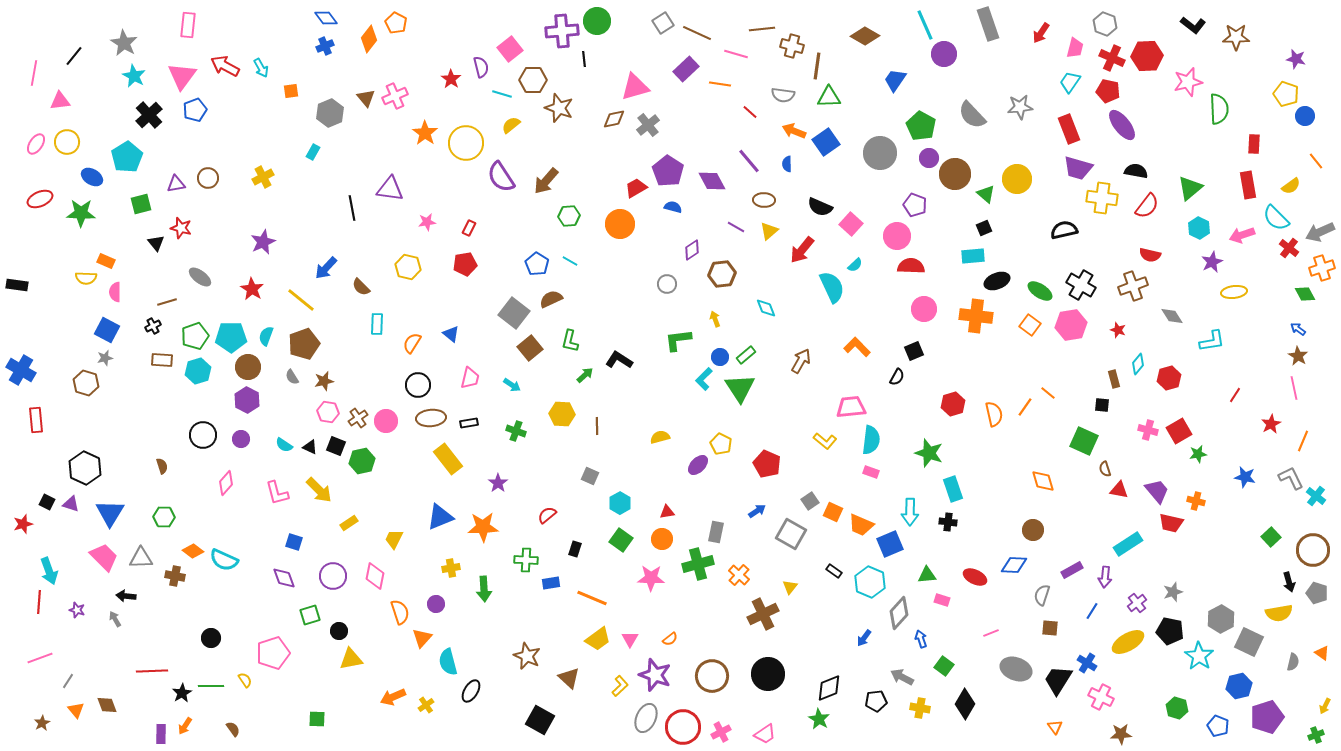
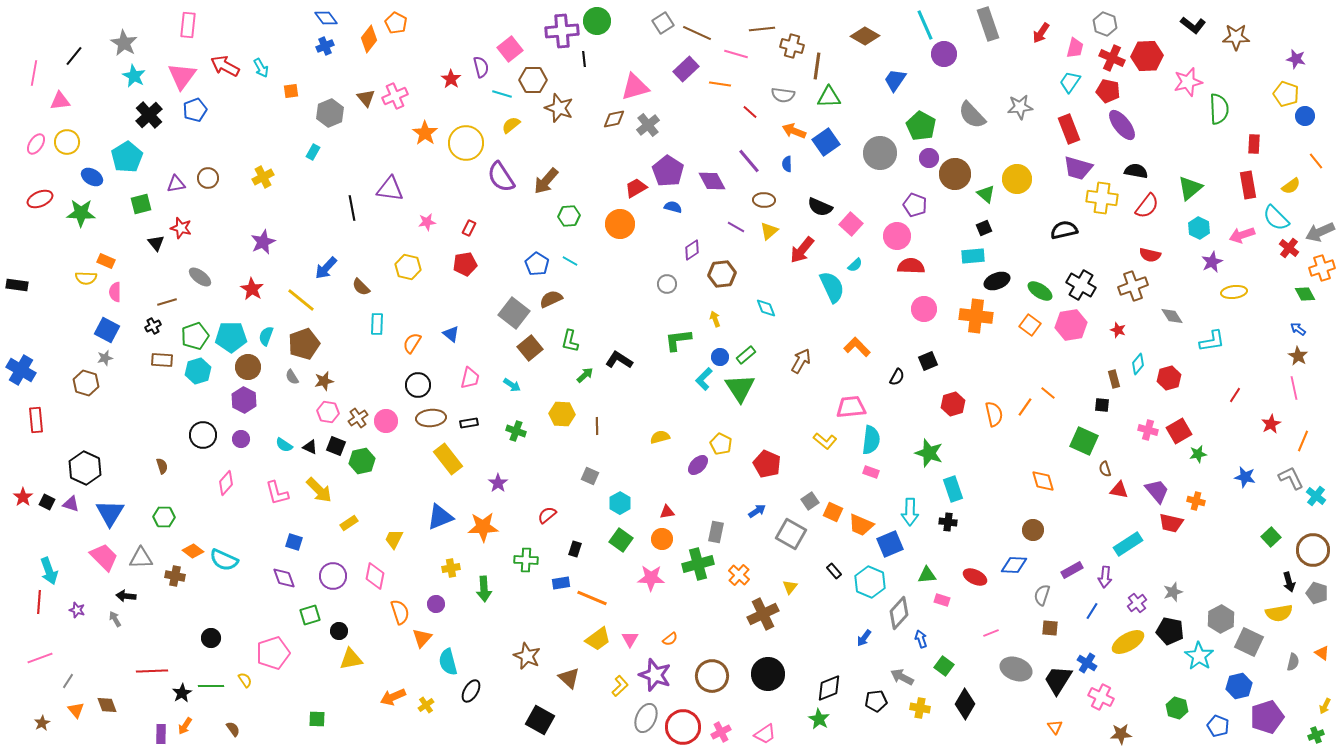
black square at (914, 351): moved 14 px right, 10 px down
purple hexagon at (247, 400): moved 3 px left
red star at (23, 524): moved 27 px up; rotated 18 degrees counterclockwise
black rectangle at (834, 571): rotated 14 degrees clockwise
blue rectangle at (551, 583): moved 10 px right
